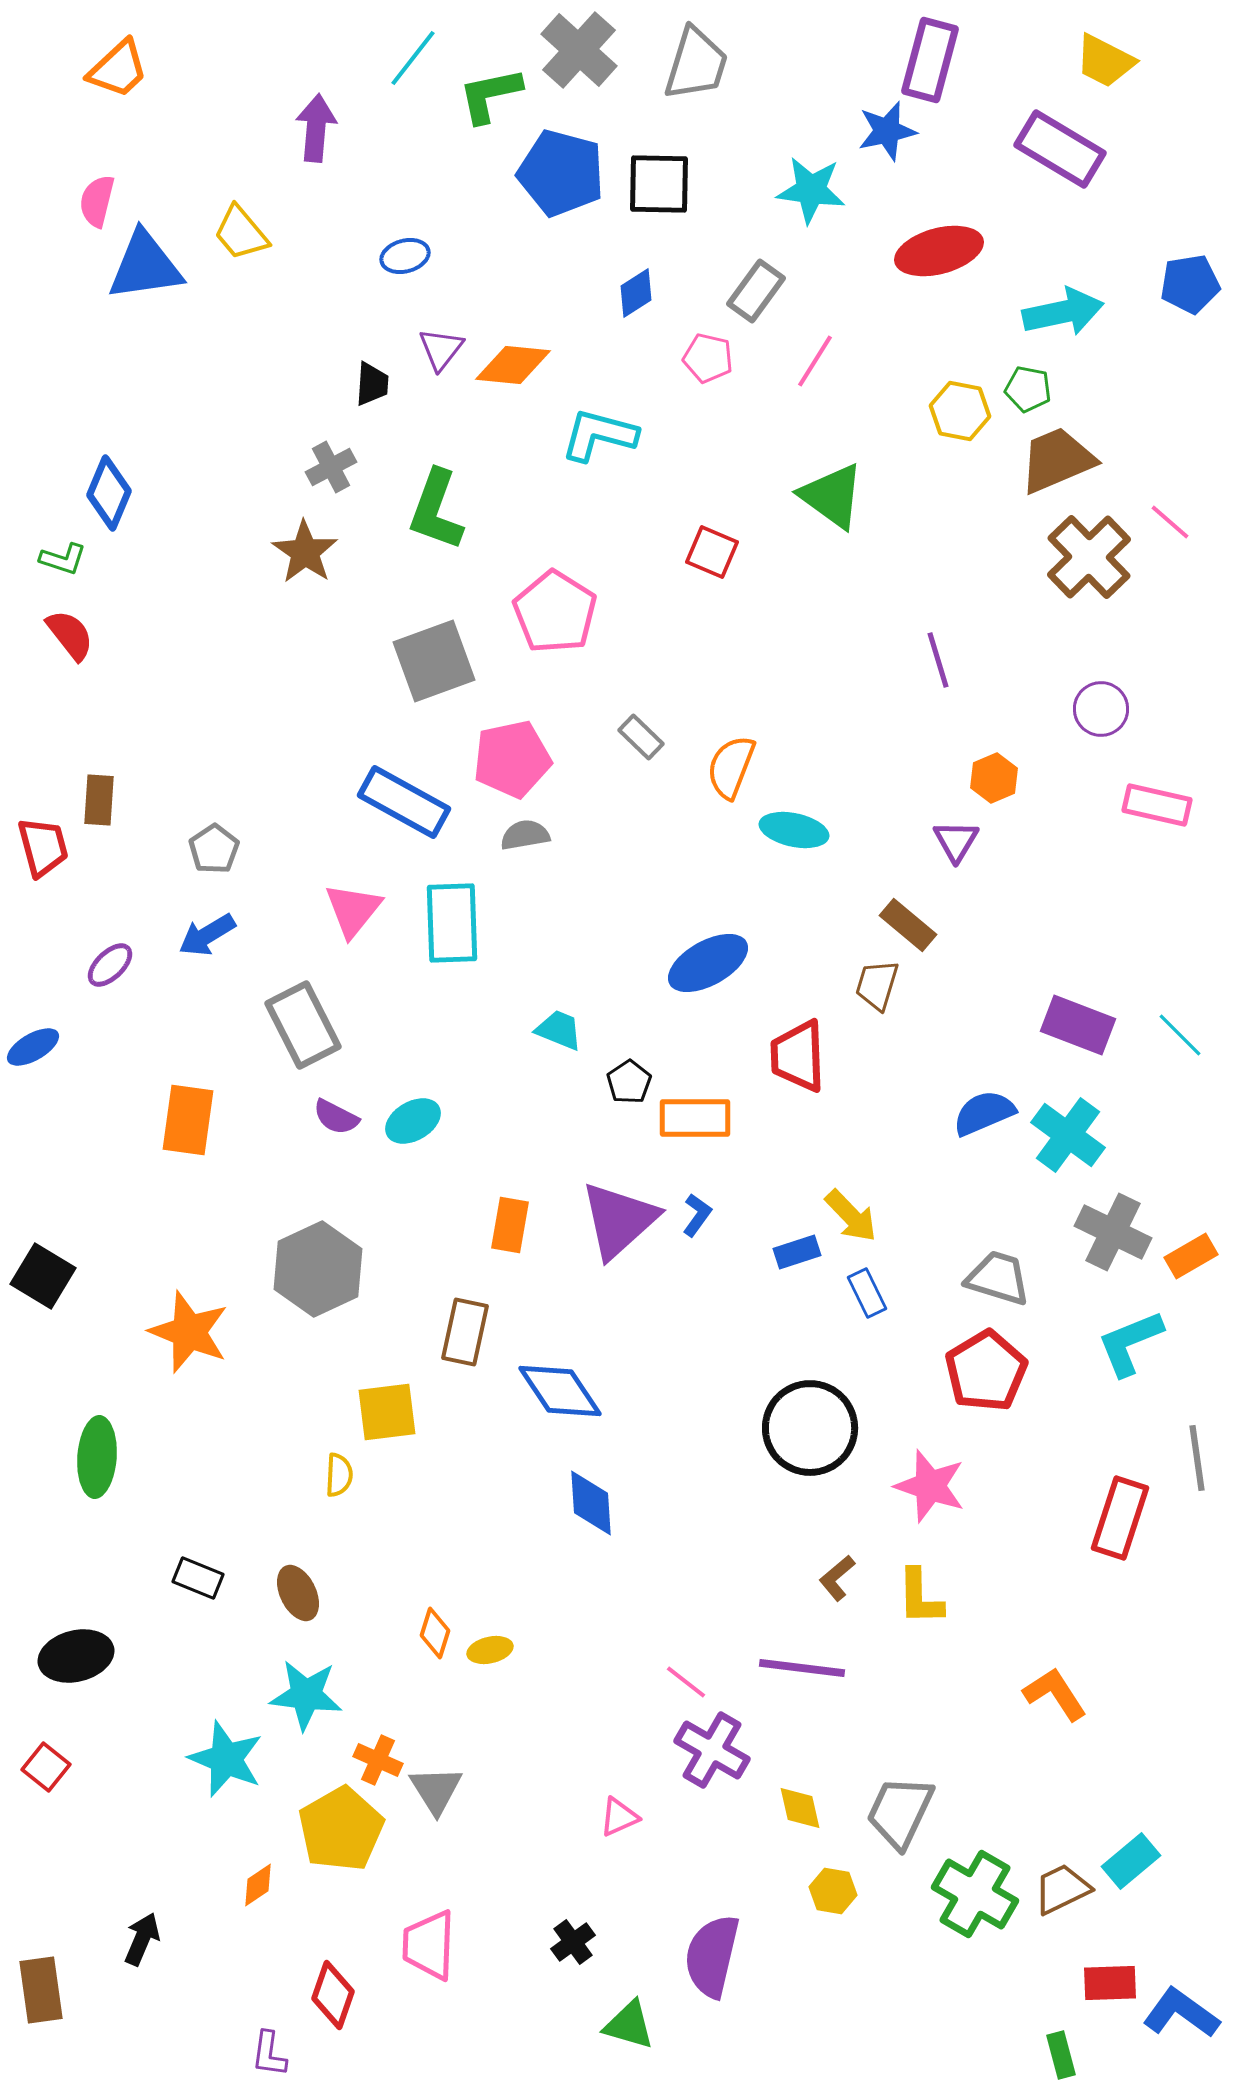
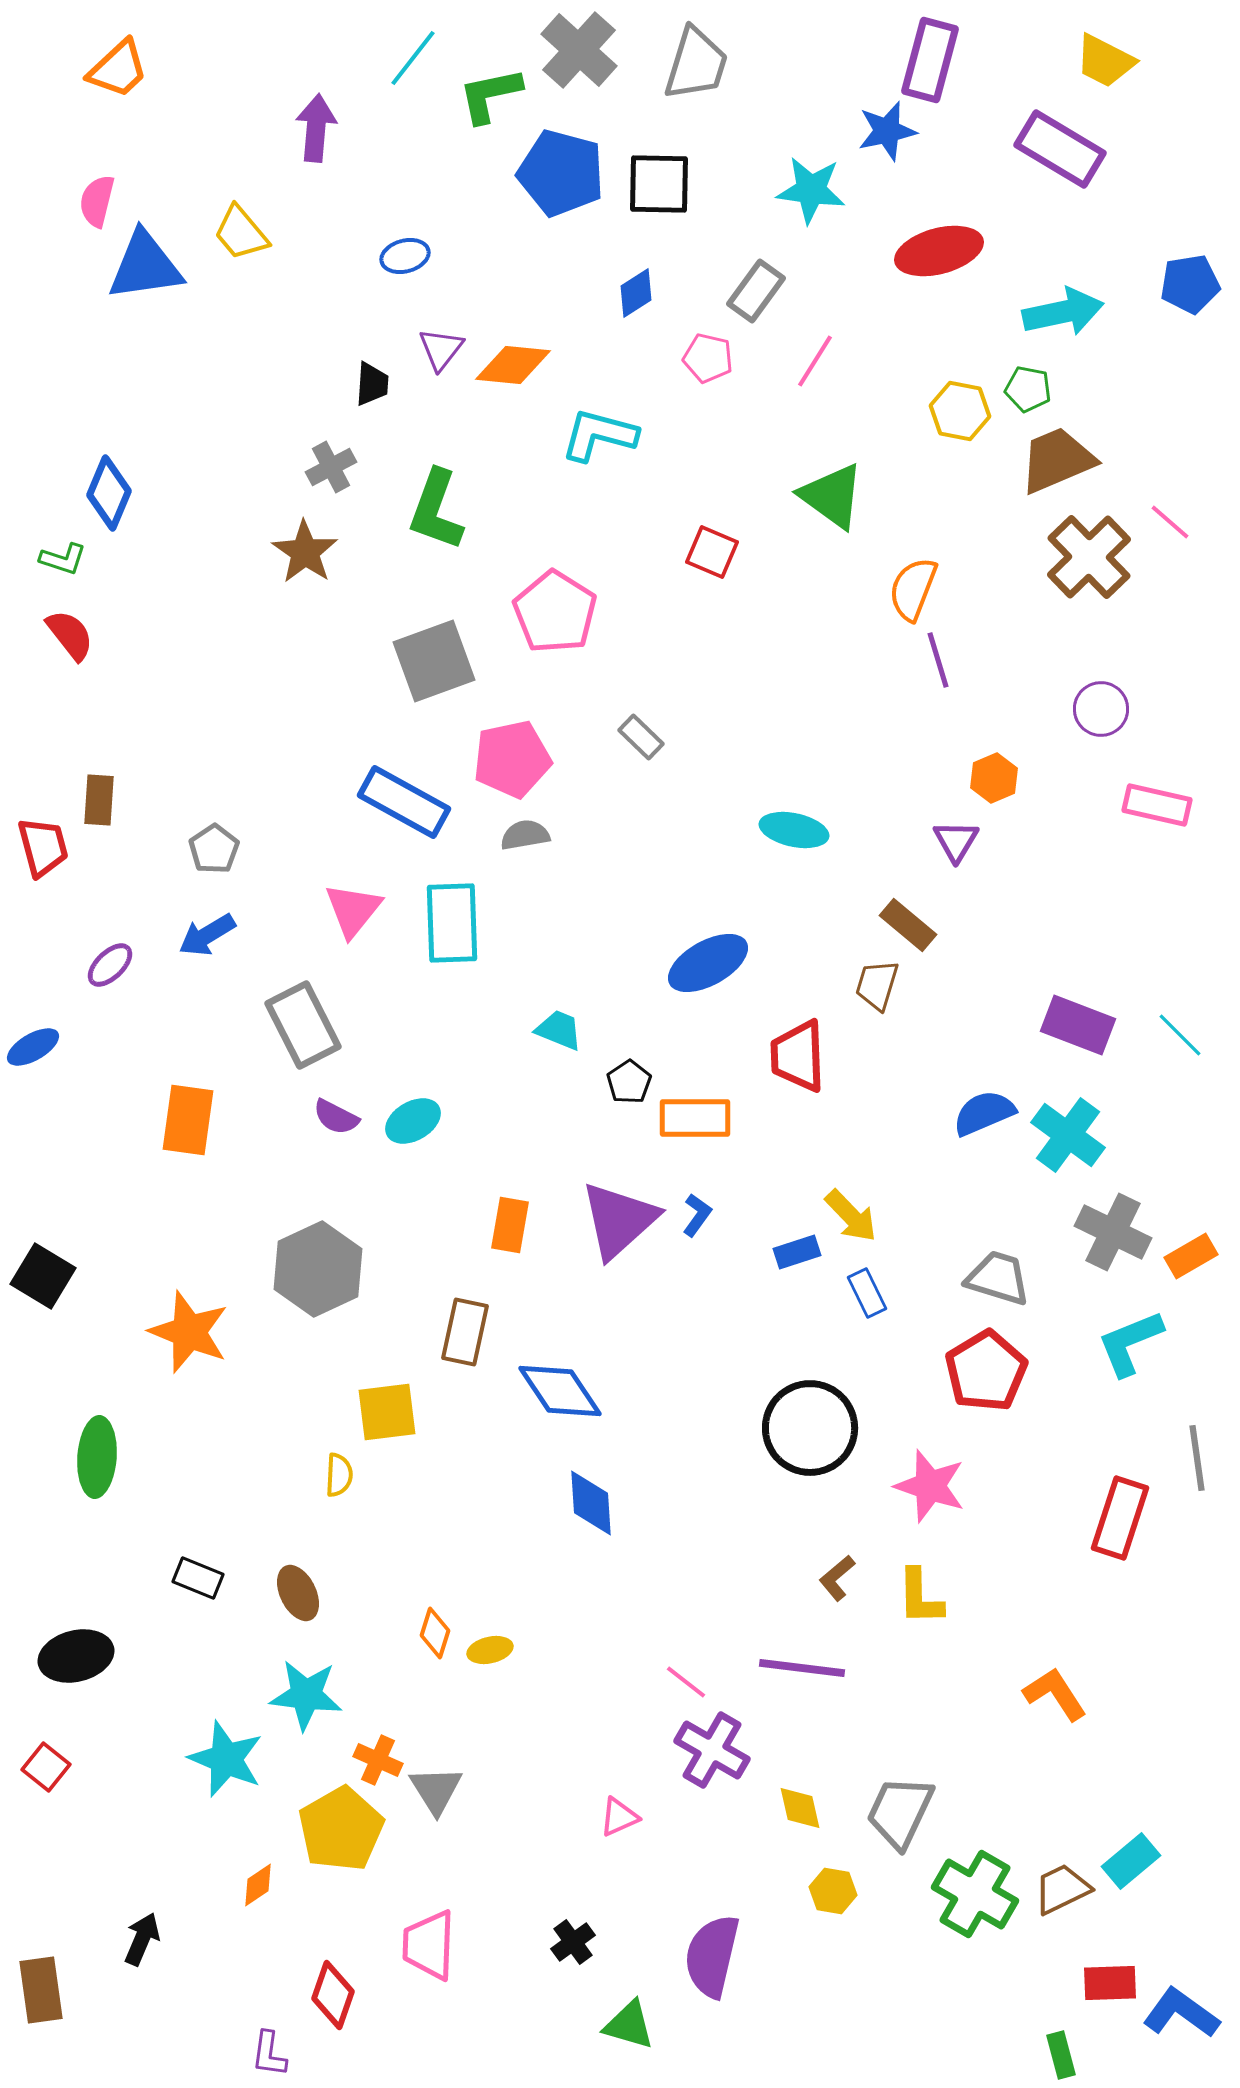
orange semicircle at (731, 767): moved 182 px right, 178 px up
